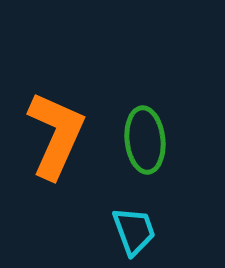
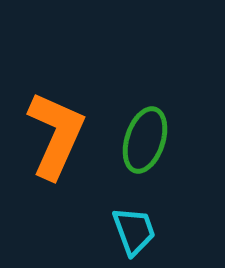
green ellipse: rotated 24 degrees clockwise
